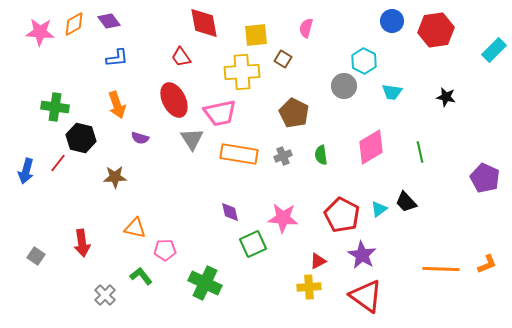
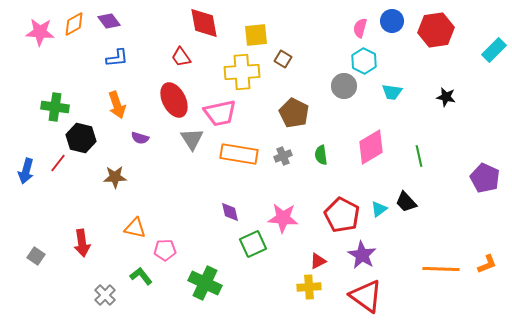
pink semicircle at (306, 28): moved 54 px right
green line at (420, 152): moved 1 px left, 4 px down
